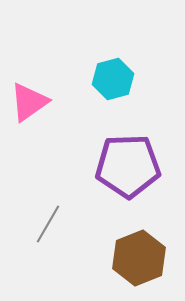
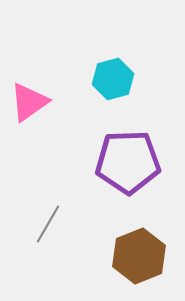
purple pentagon: moved 4 px up
brown hexagon: moved 2 px up
